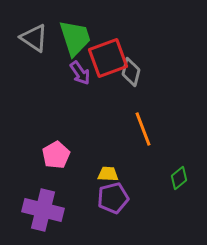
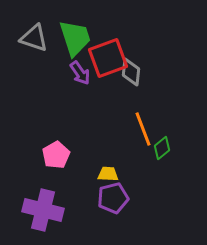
gray triangle: rotated 16 degrees counterclockwise
gray diamond: rotated 8 degrees counterclockwise
green diamond: moved 17 px left, 30 px up
